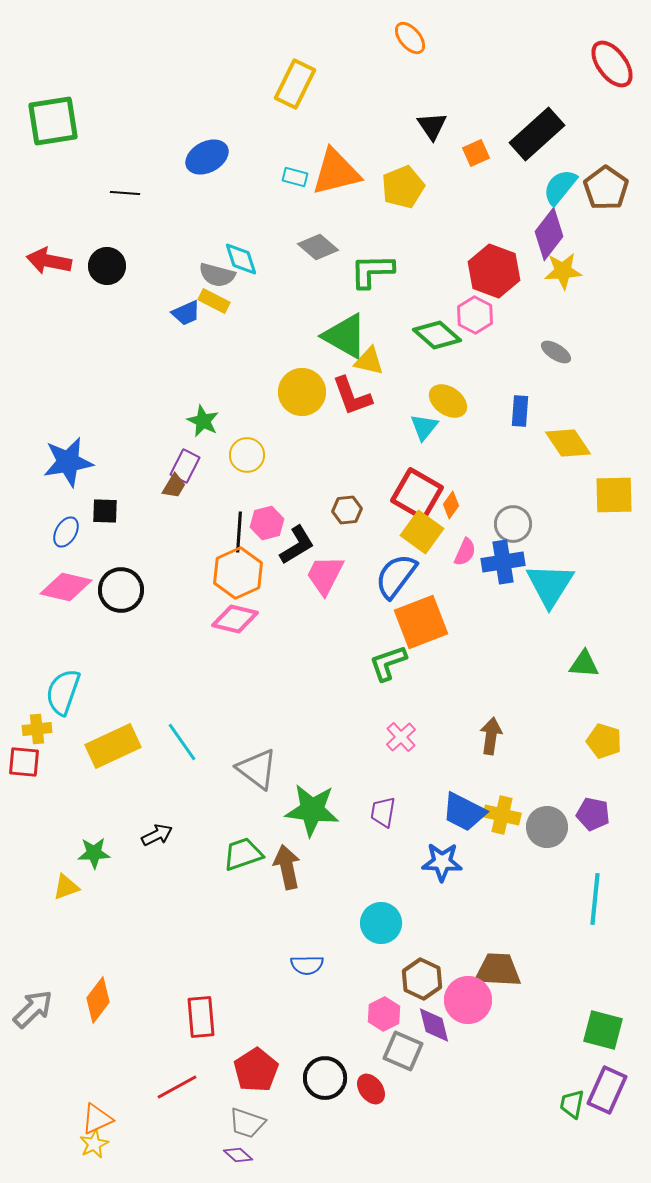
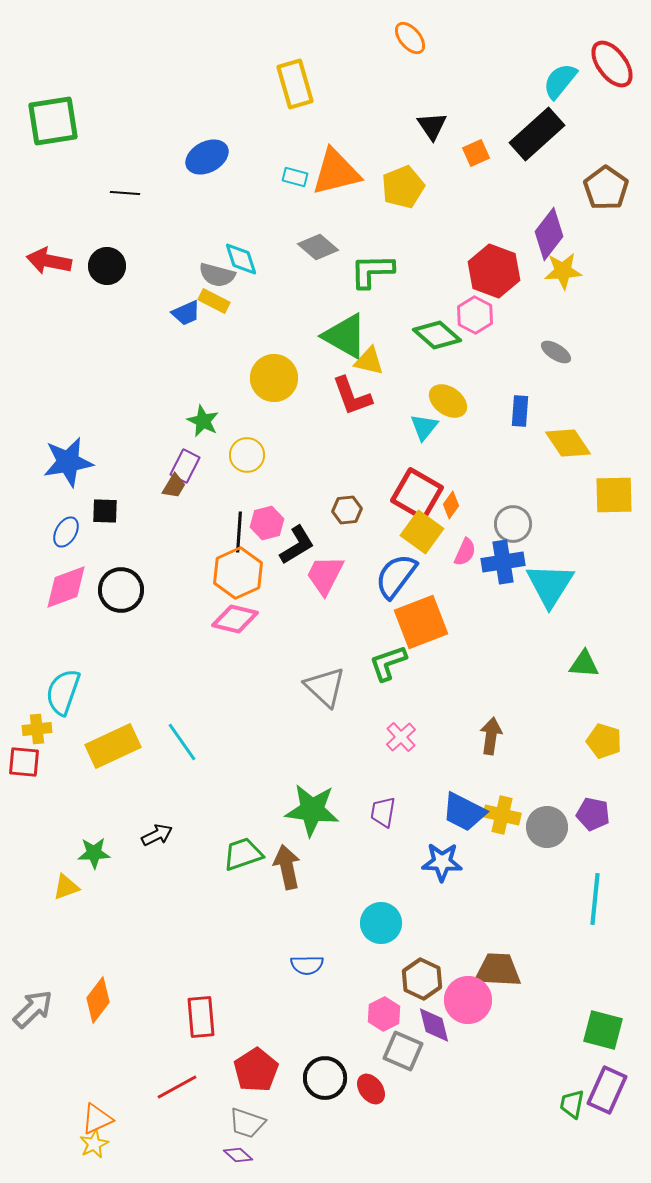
yellow rectangle at (295, 84): rotated 42 degrees counterclockwise
cyan semicircle at (560, 187): moved 106 px up
yellow circle at (302, 392): moved 28 px left, 14 px up
pink diamond at (66, 587): rotated 33 degrees counterclockwise
gray triangle at (257, 769): moved 68 px right, 82 px up; rotated 6 degrees clockwise
